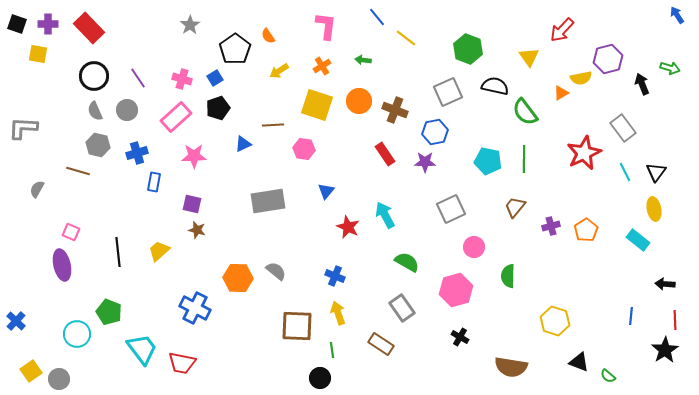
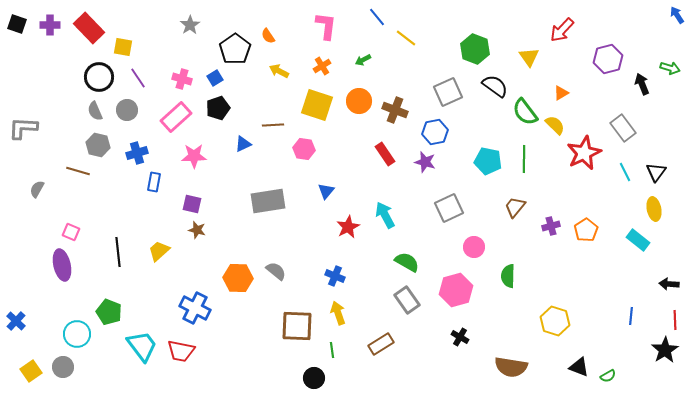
purple cross at (48, 24): moved 2 px right, 1 px down
green hexagon at (468, 49): moved 7 px right
yellow square at (38, 54): moved 85 px right, 7 px up
green arrow at (363, 60): rotated 35 degrees counterclockwise
yellow arrow at (279, 71): rotated 60 degrees clockwise
black circle at (94, 76): moved 5 px right, 1 px down
yellow semicircle at (581, 78): moved 26 px left, 47 px down; rotated 125 degrees counterclockwise
black semicircle at (495, 86): rotated 24 degrees clockwise
purple star at (425, 162): rotated 15 degrees clockwise
gray square at (451, 209): moved 2 px left, 1 px up
red star at (348, 227): rotated 20 degrees clockwise
black arrow at (665, 284): moved 4 px right
gray rectangle at (402, 308): moved 5 px right, 8 px up
brown rectangle at (381, 344): rotated 65 degrees counterclockwise
cyan trapezoid at (142, 349): moved 3 px up
black triangle at (579, 362): moved 5 px down
red trapezoid at (182, 363): moved 1 px left, 12 px up
green semicircle at (608, 376): rotated 70 degrees counterclockwise
black circle at (320, 378): moved 6 px left
gray circle at (59, 379): moved 4 px right, 12 px up
